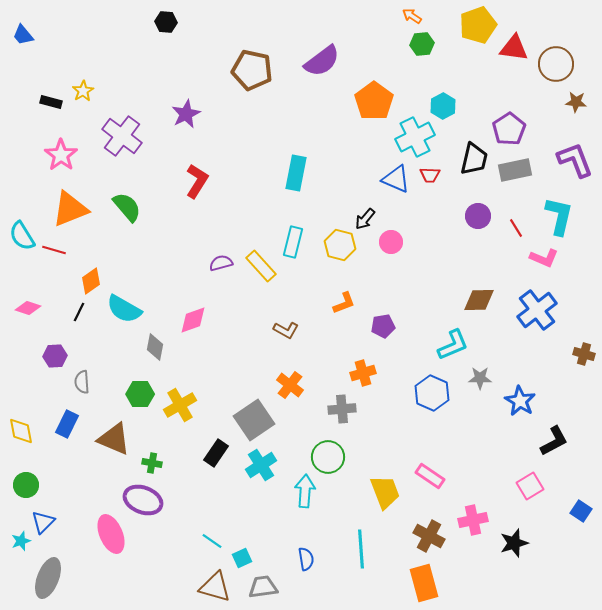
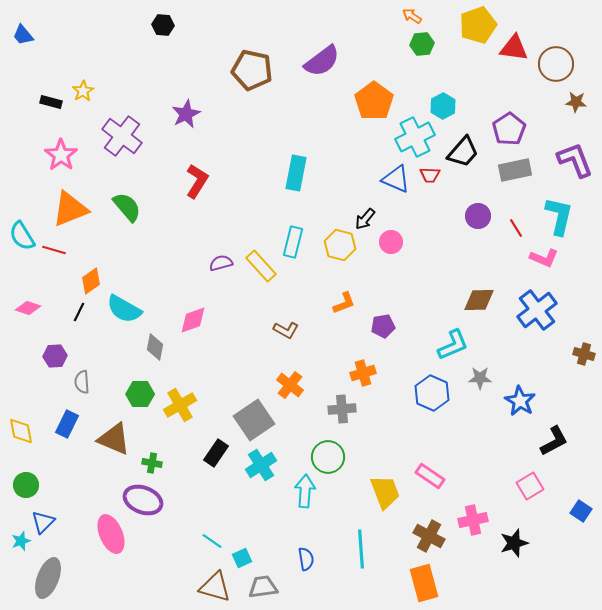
black hexagon at (166, 22): moved 3 px left, 3 px down
black trapezoid at (474, 159): moved 11 px left, 7 px up; rotated 28 degrees clockwise
